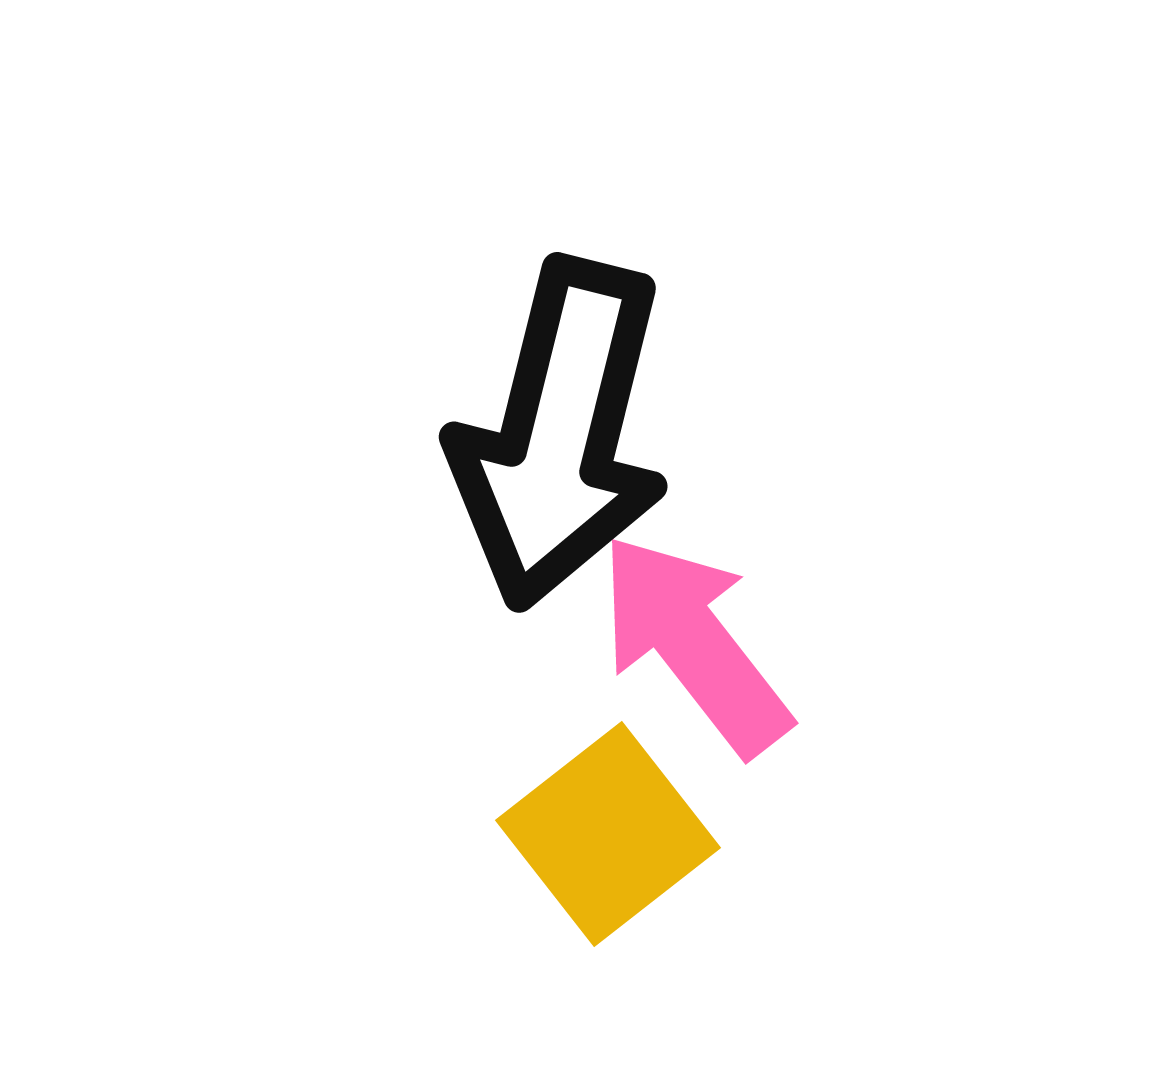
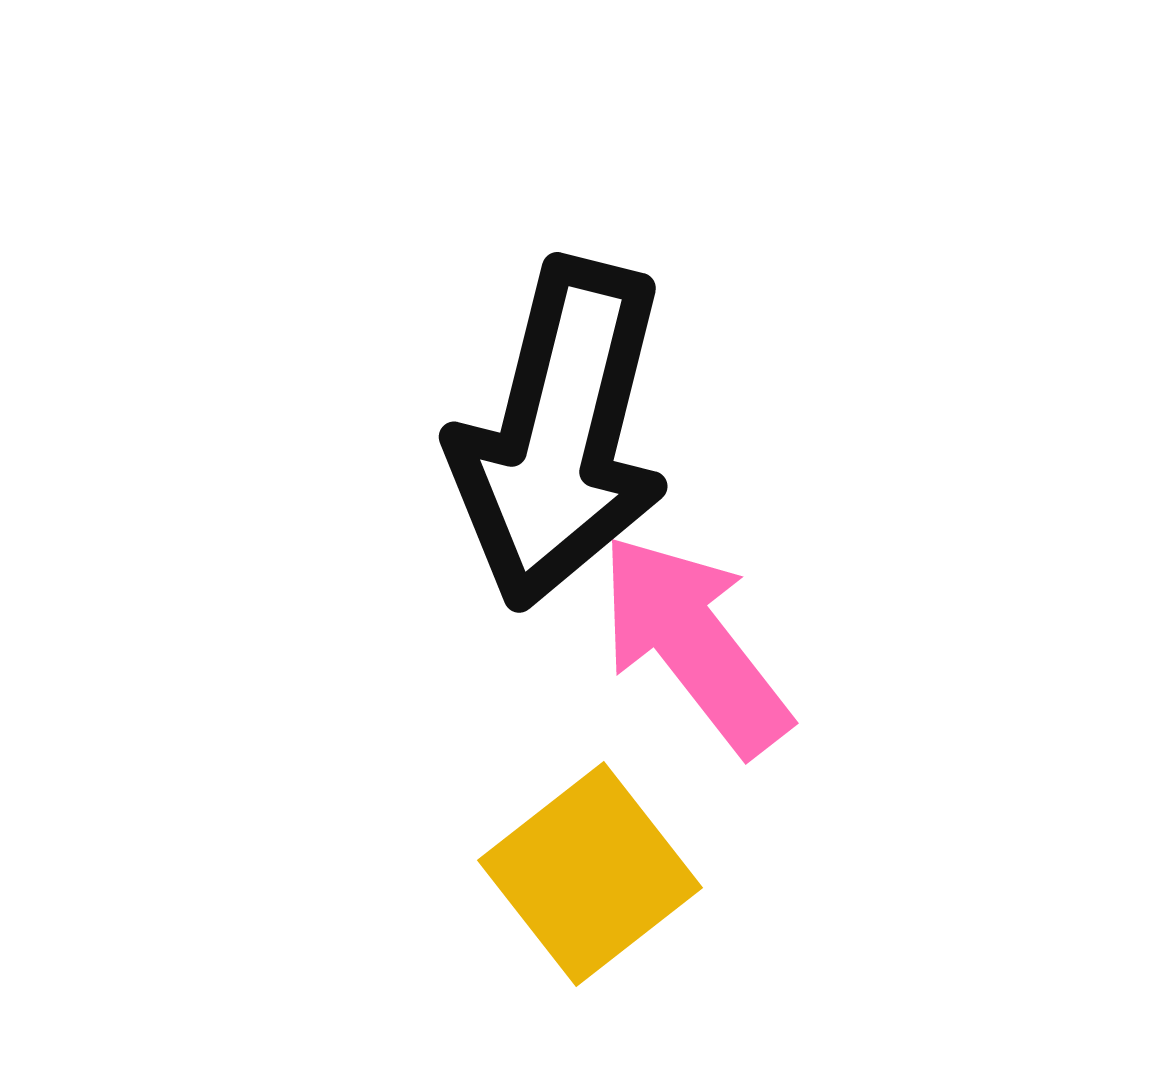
yellow square: moved 18 px left, 40 px down
